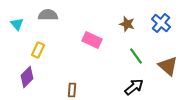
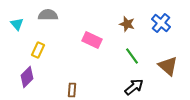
green line: moved 4 px left
